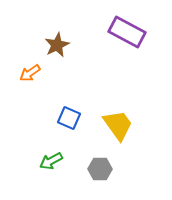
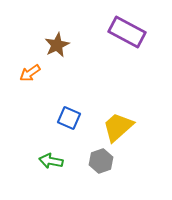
yellow trapezoid: moved 2 px down; rotated 96 degrees counterclockwise
green arrow: rotated 40 degrees clockwise
gray hexagon: moved 1 px right, 8 px up; rotated 20 degrees counterclockwise
